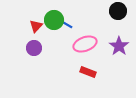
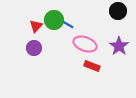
blue line: moved 1 px right
pink ellipse: rotated 40 degrees clockwise
red rectangle: moved 4 px right, 6 px up
